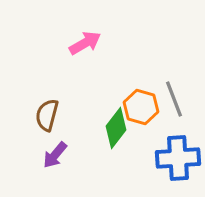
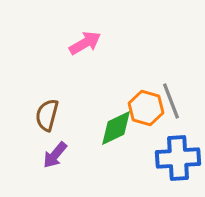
gray line: moved 3 px left, 2 px down
orange hexagon: moved 5 px right, 1 px down
green diamond: rotated 27 degrees clockwise
